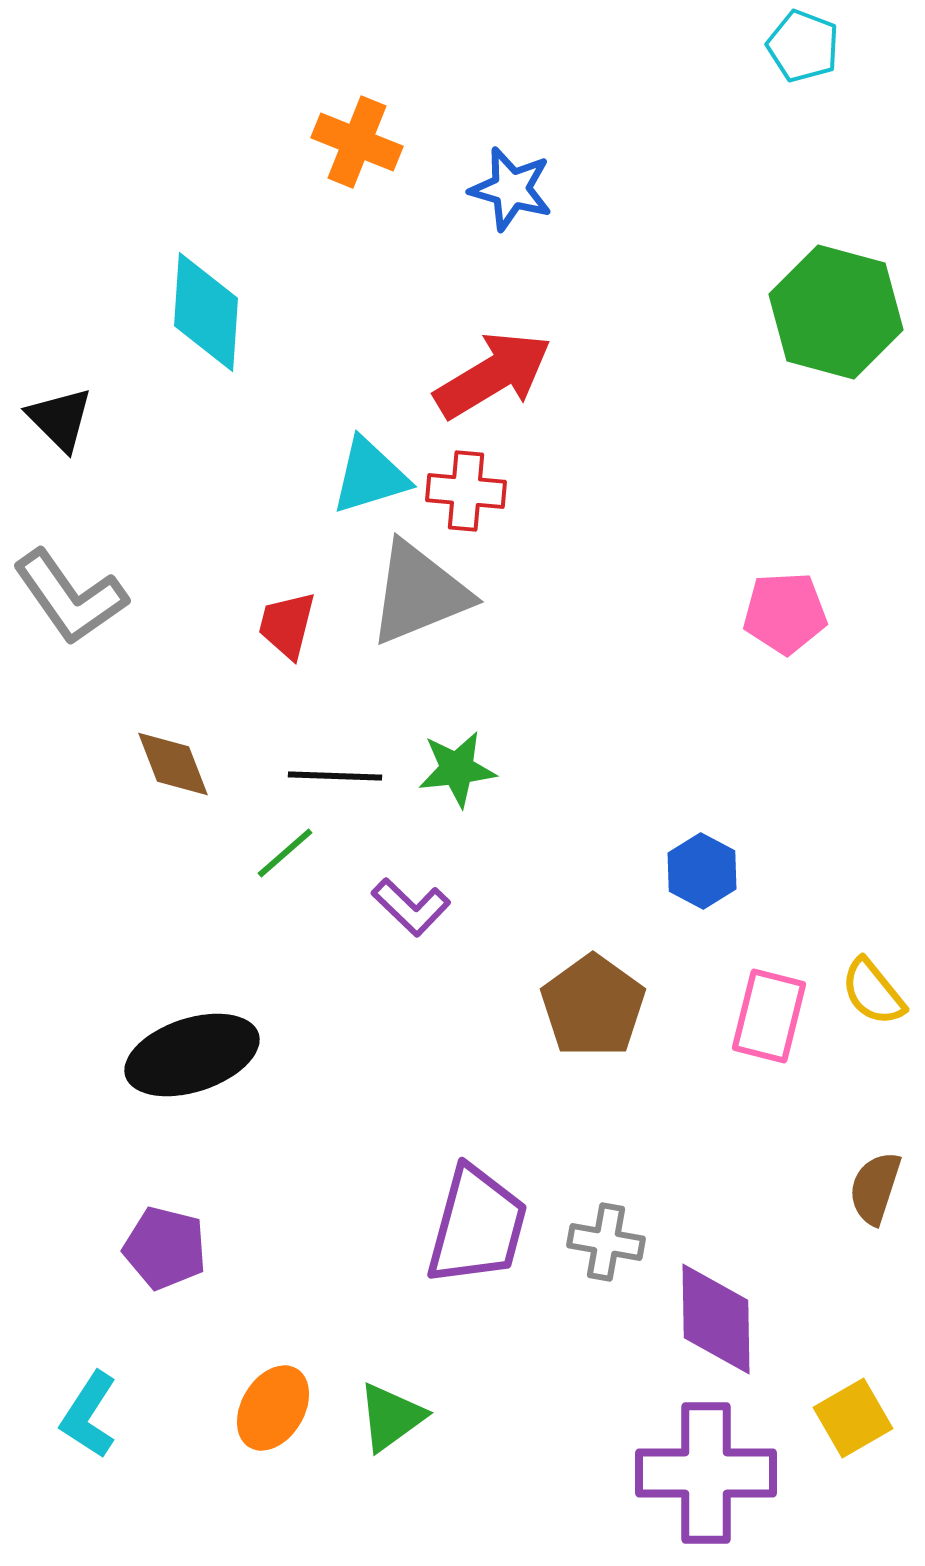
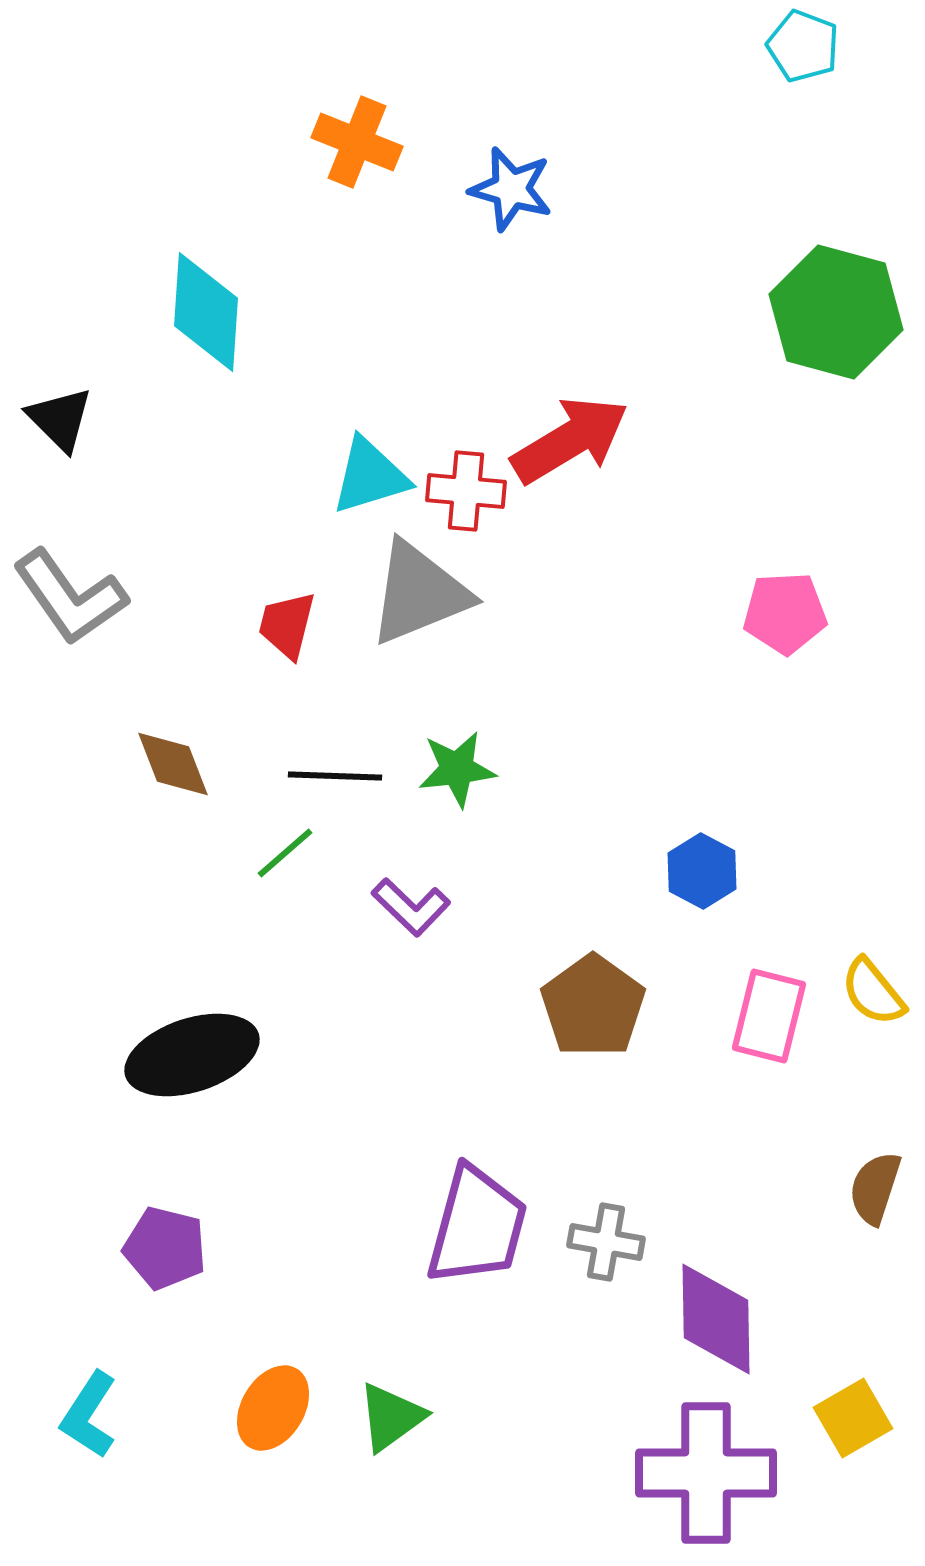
red arrow: moved 77 px right, 65 px down
